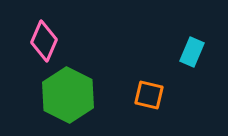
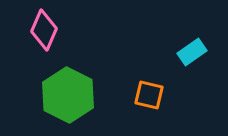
pink diamond: moved 11 px up
cyan rectangle: rotated 32 degrees clockwise
